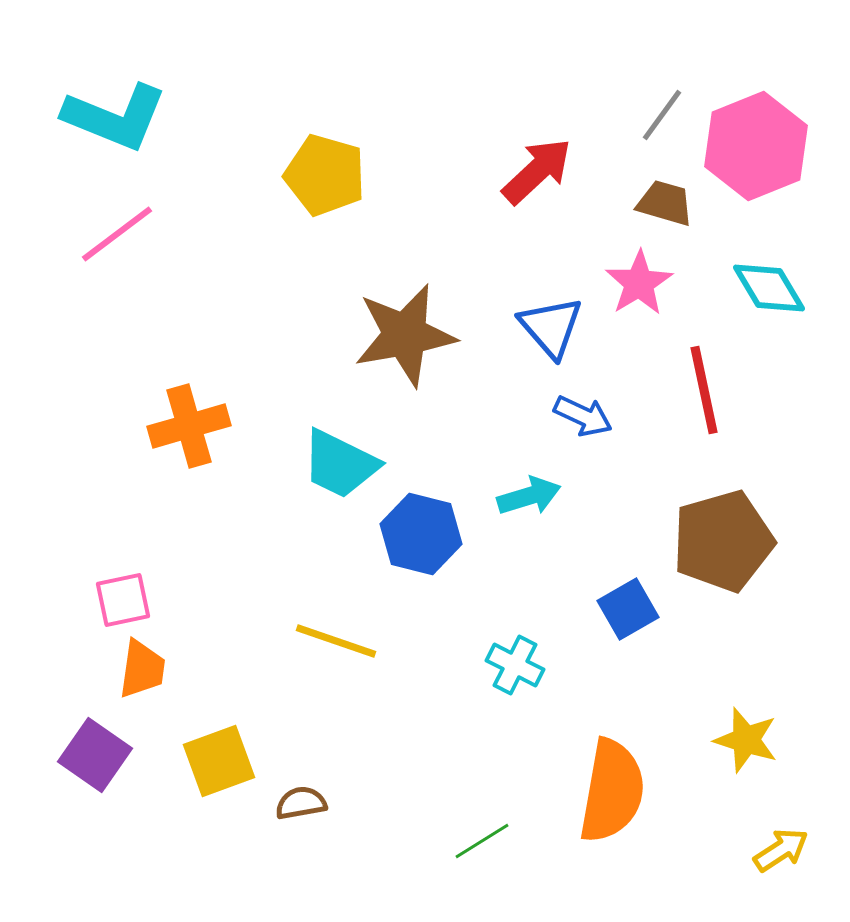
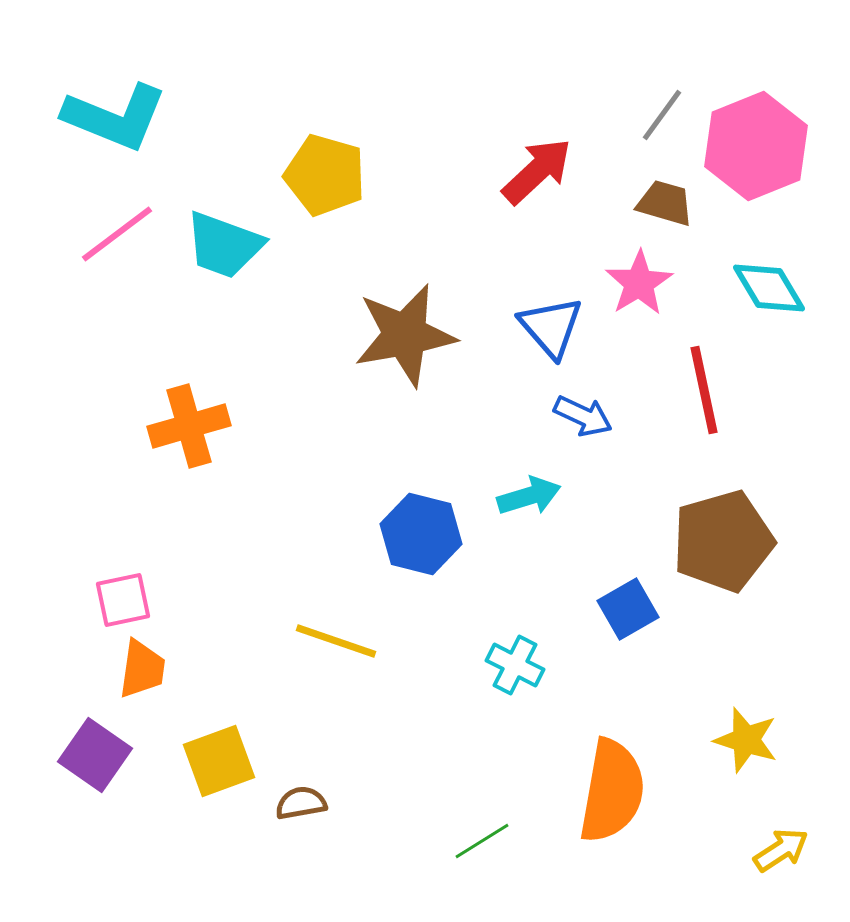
cyan trapezoid: moved 116 px left, 219 px up; rotated 6 degrees counterclockwise
